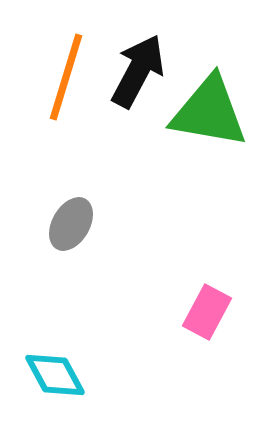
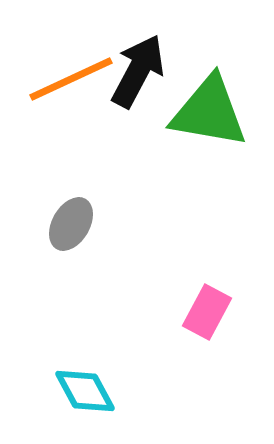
orange line: moved 5 px right, 2 px down; rotated 48 degrees clockwise
cyan diamond: moved 30 px right, 16 px down
